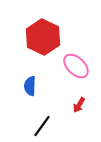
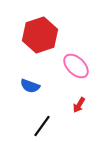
red hexagon: moved 3 px left, 2 px up; rotated 16 degrees clockwise
blue semicircle: rotated 72 degrees counterclockwise
